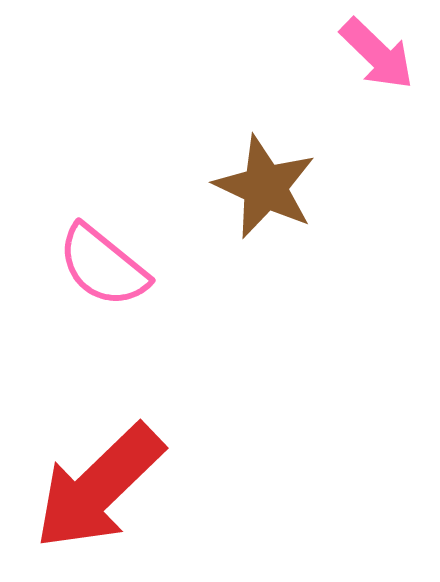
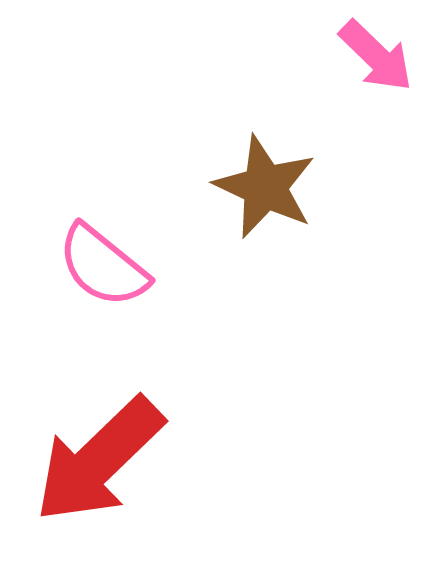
pink arrow: moved 1 px left, 2 px down
red arrow: moved 27 px up
